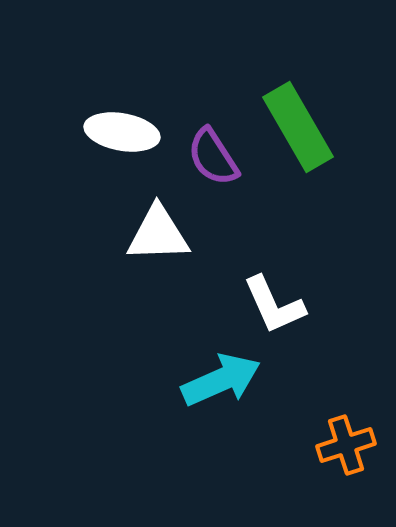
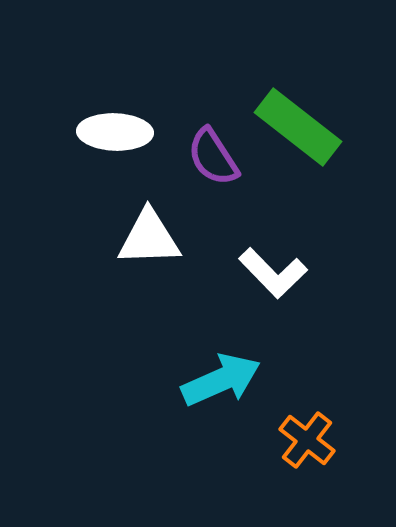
green rectangle: rotated 22 degrees counterclockwise
white ellipse: moved 7 px left; rotated 8 degrees counterclockwise
white triangle: moved 9 px left, 4 px down
white L-shape: moved 1 px left, 32 px up; rotated 20 degrees counterclockwise
orange cross: moved 39 px left, 5 px up; rotated 34 degrees counterclockwise
